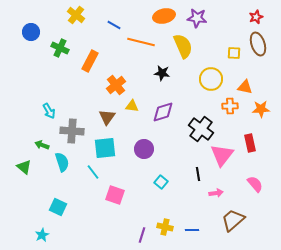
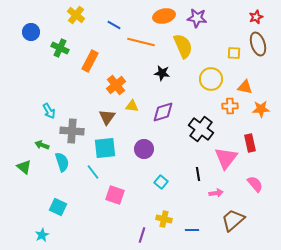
pink triangle at (222, 155): moved 4 px right, 3 px down
yellow cross at (165, 227): moved 1 px left, 8 px up
